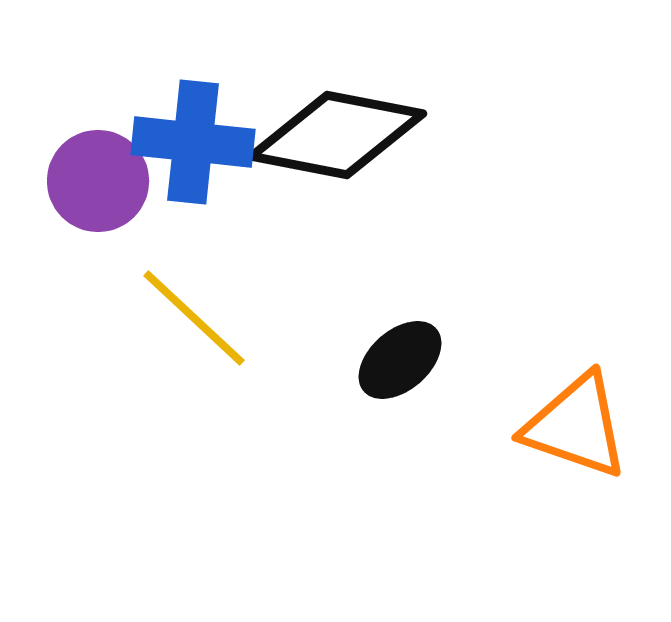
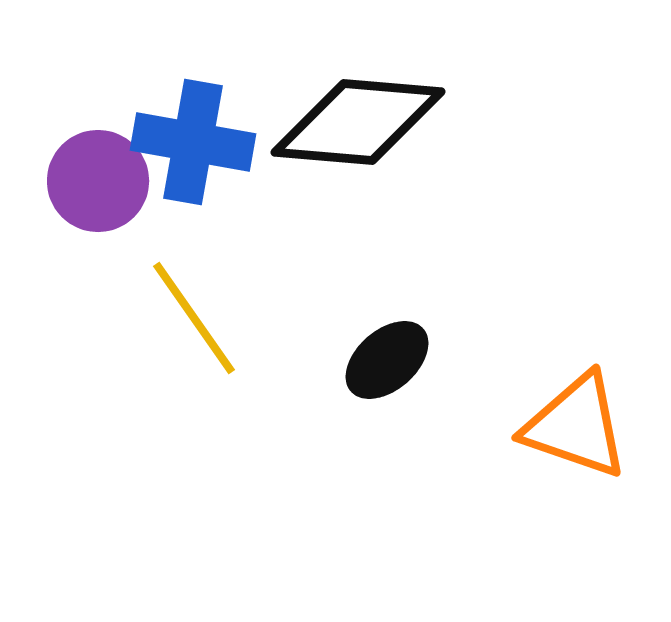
black diamond: moved 21 px right, 13 px up; rotated 6 degrees counterclockwise
blue cross: rotated 4 degrees clockwise
yellow line: rotated 12 degrees clockwise
black ellipse: moved 13 px left
